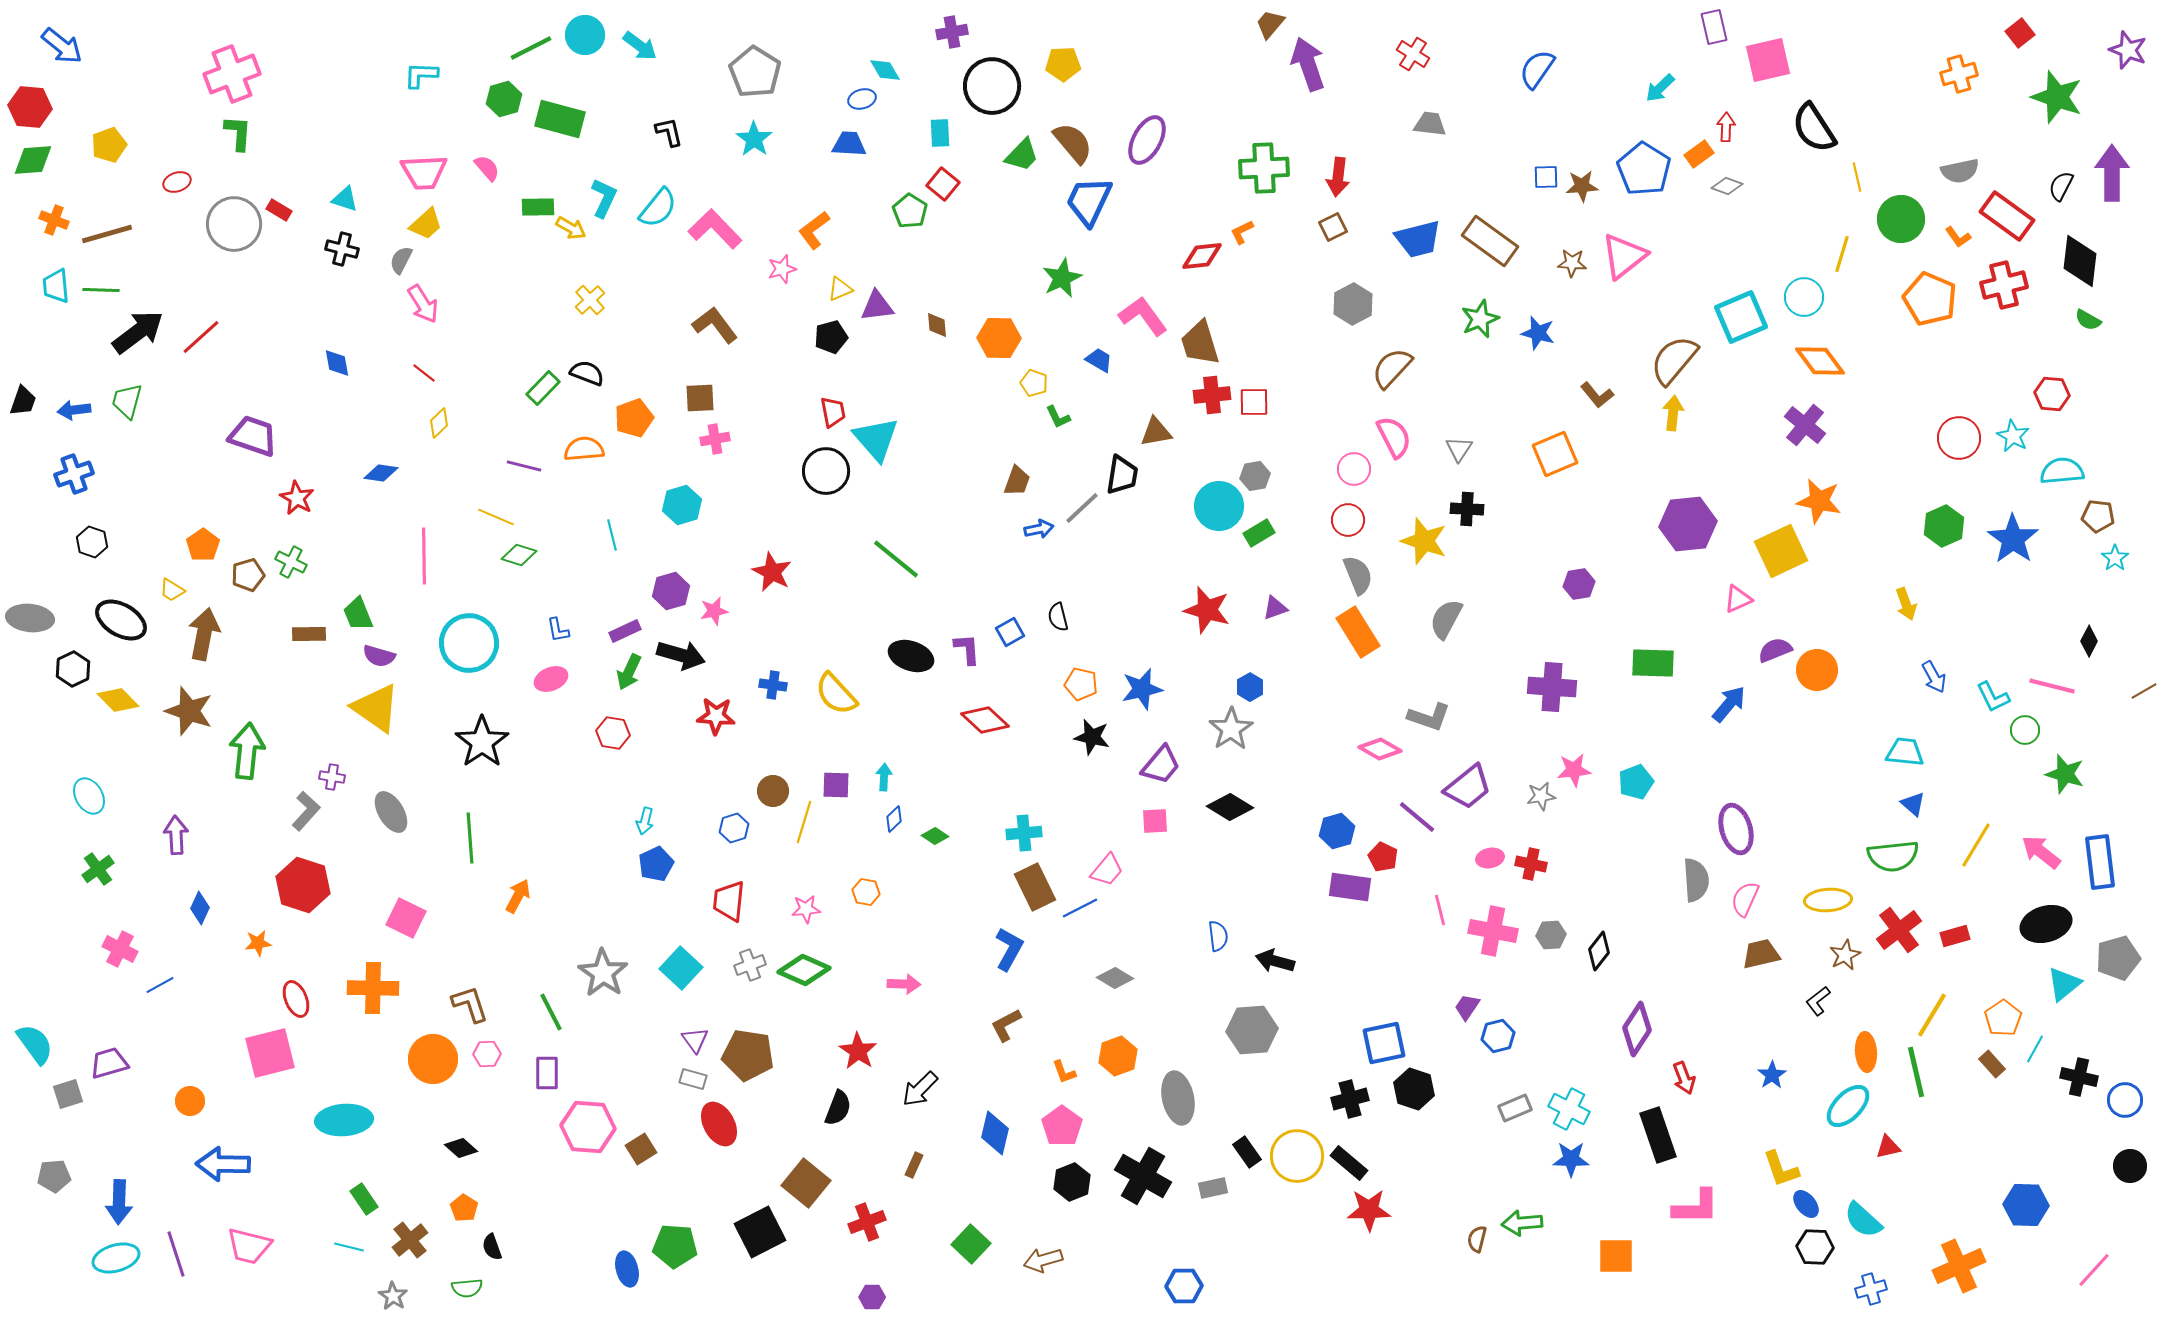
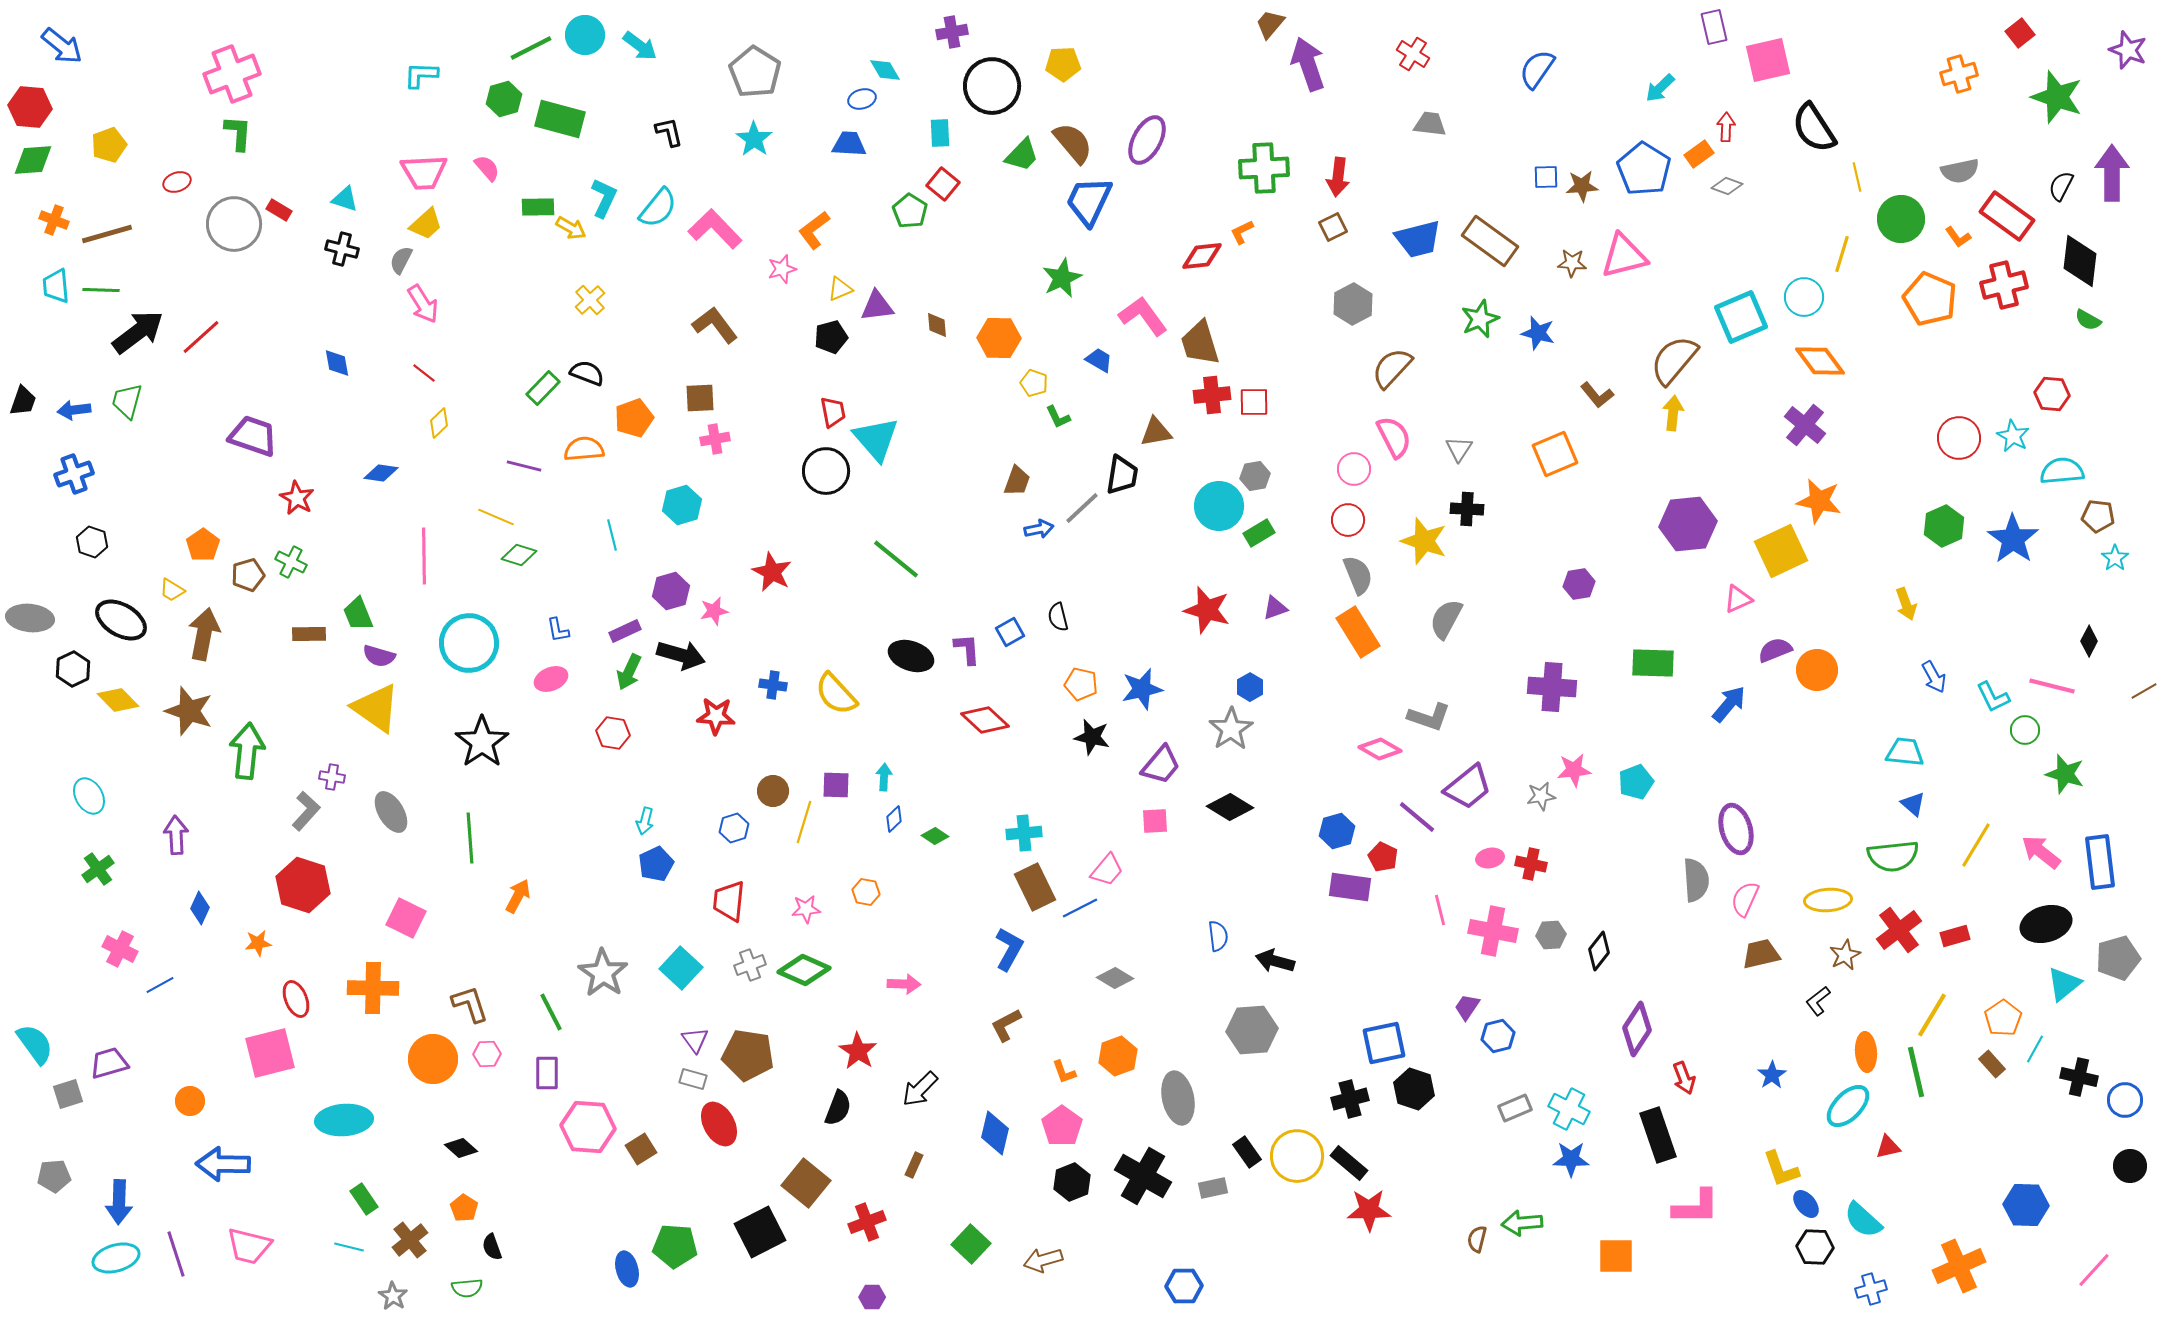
pink triangle at (1624, 256): rotated 24 degrees clockwise
